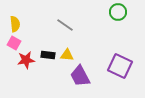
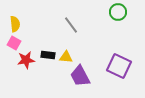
gray line: moved 6 px right; rotated 18 degrees clockwise
yellow triangle: moved 1 px left, 2 px down
purple square: moved 1 px left
